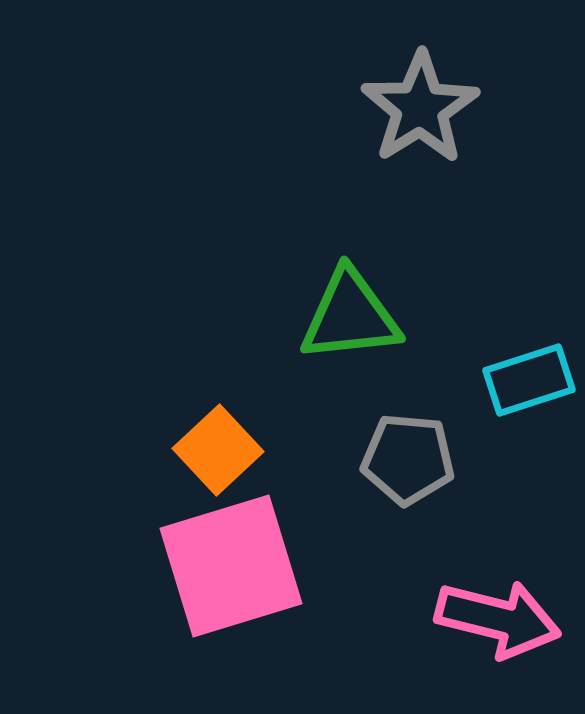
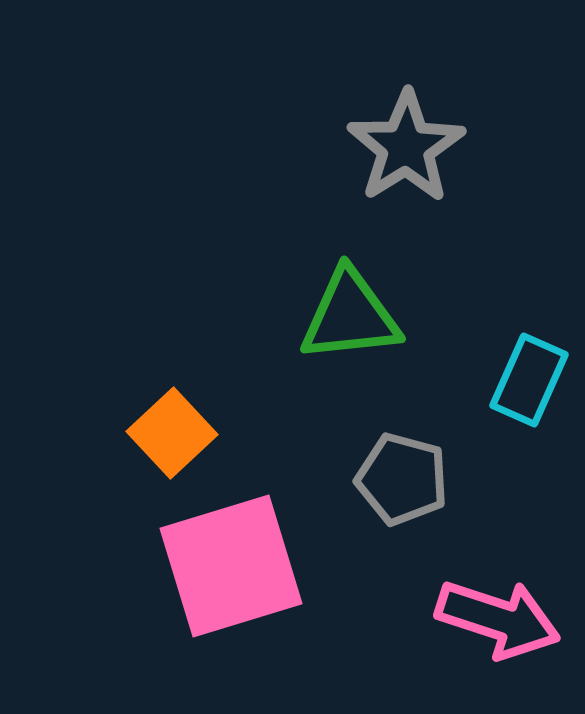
gray star: moved 14 px left, 39 px down
cyan rectangle: rotated 48 degrees counterclockwise
orange square: moved 46 px left, 17 px up
gray pentagon: moved 6 px left, 20 px down; rotated 10 degrees clockwise
pink arrow: rotated 4 degrees clockwise
